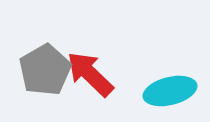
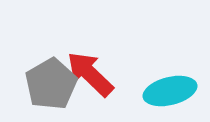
gray pentagon: moved 6 px right, 14 px down
